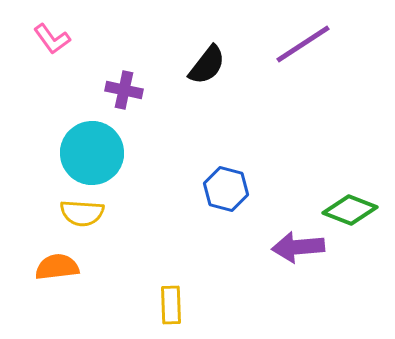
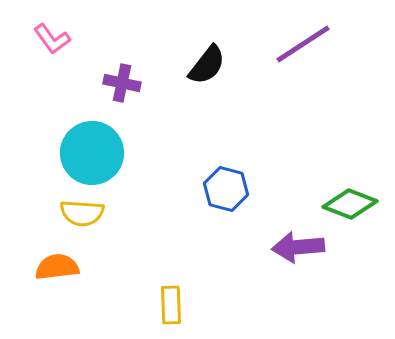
purple cross: moved 2 px left, 7 px up
green diamond: moved 6 px up
